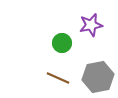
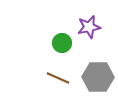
purple star: moved 2 px left, 2 px down
gray hexagon: rotated 12 degrees clockwise
